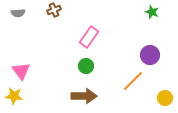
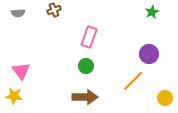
green star: rotated 24 degrees clockwise
pink rectangle: rotated 15 degrees counterclockwise
purple circle: moved 1 px left, 1 px up
brown arrow: moved 1 px right, 1 px down
